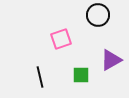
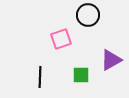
black circle: moved 10 px left
black line: rotated 15 degrees clockwise
